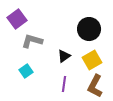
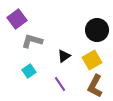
black circle: moved 8 px right, 1 px down
cyan square: moved 3 px right
purple line: moved 4 px left; rotated 42 degrees counterclockwise
